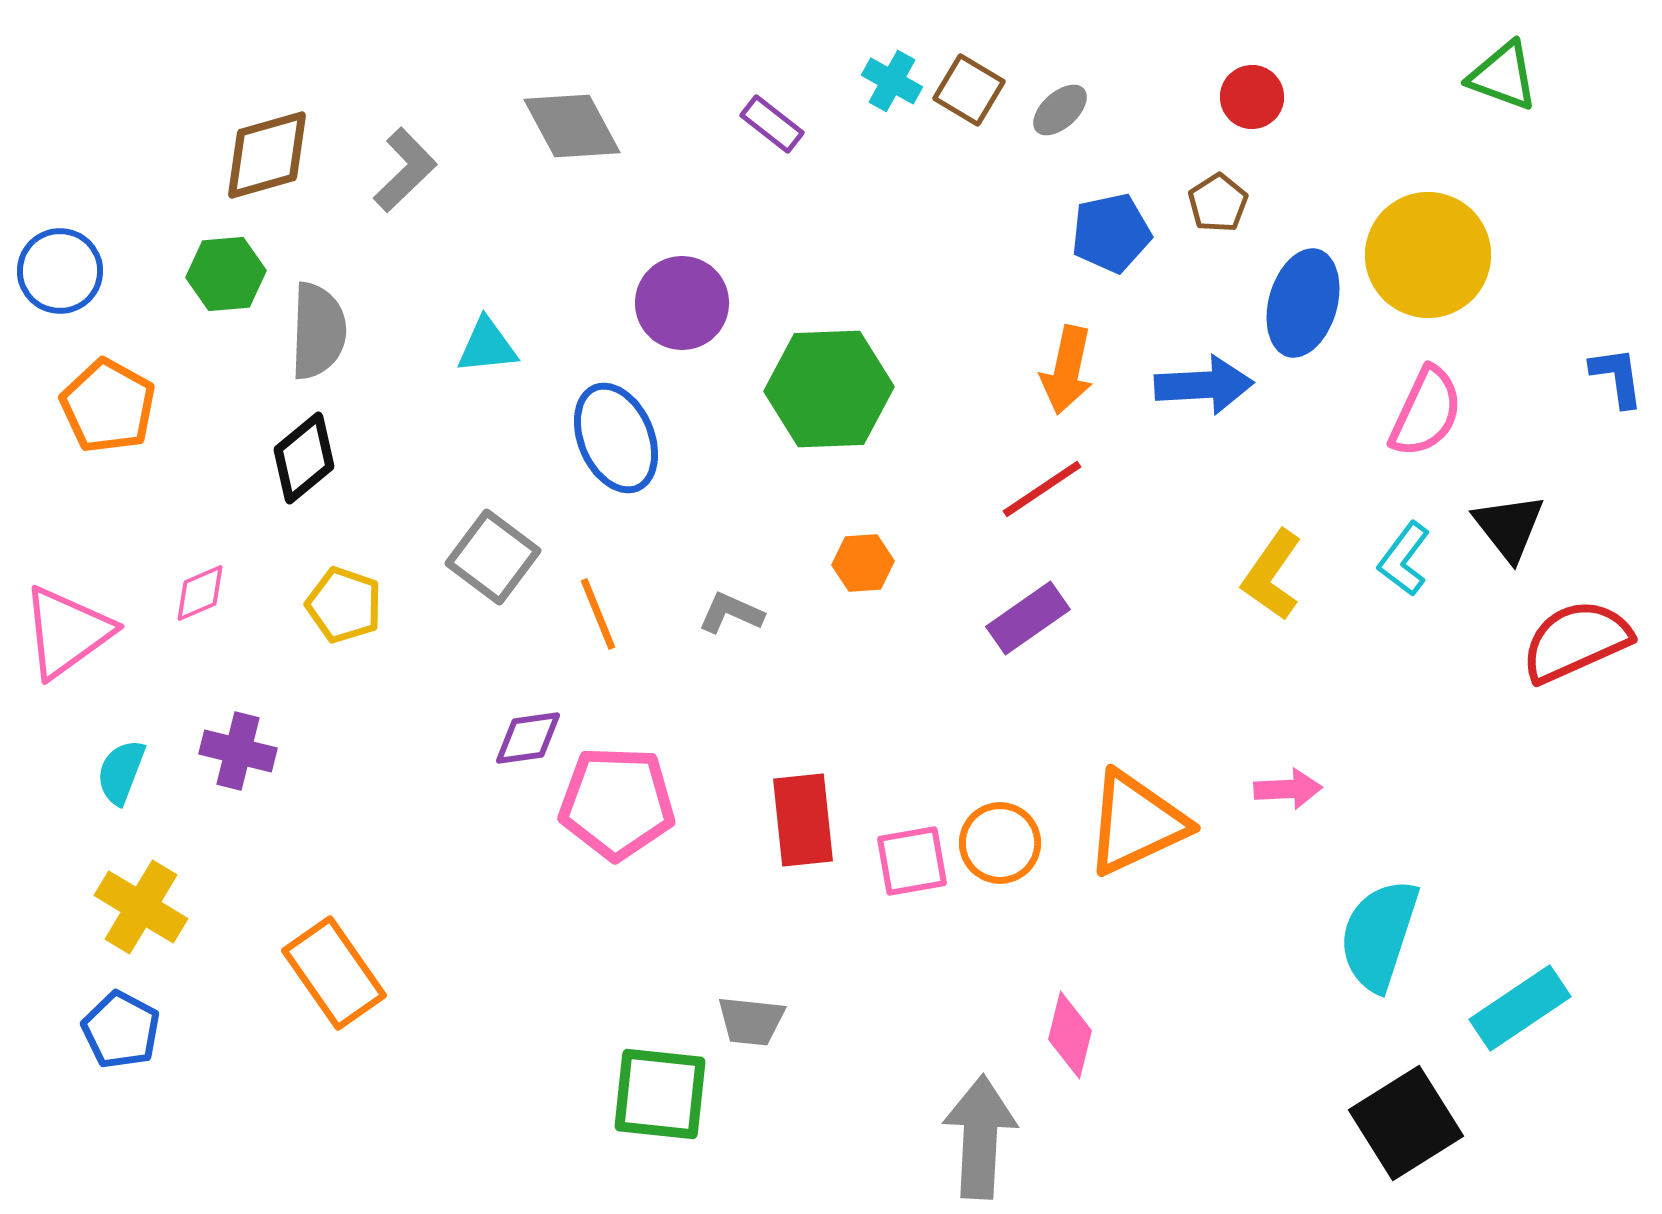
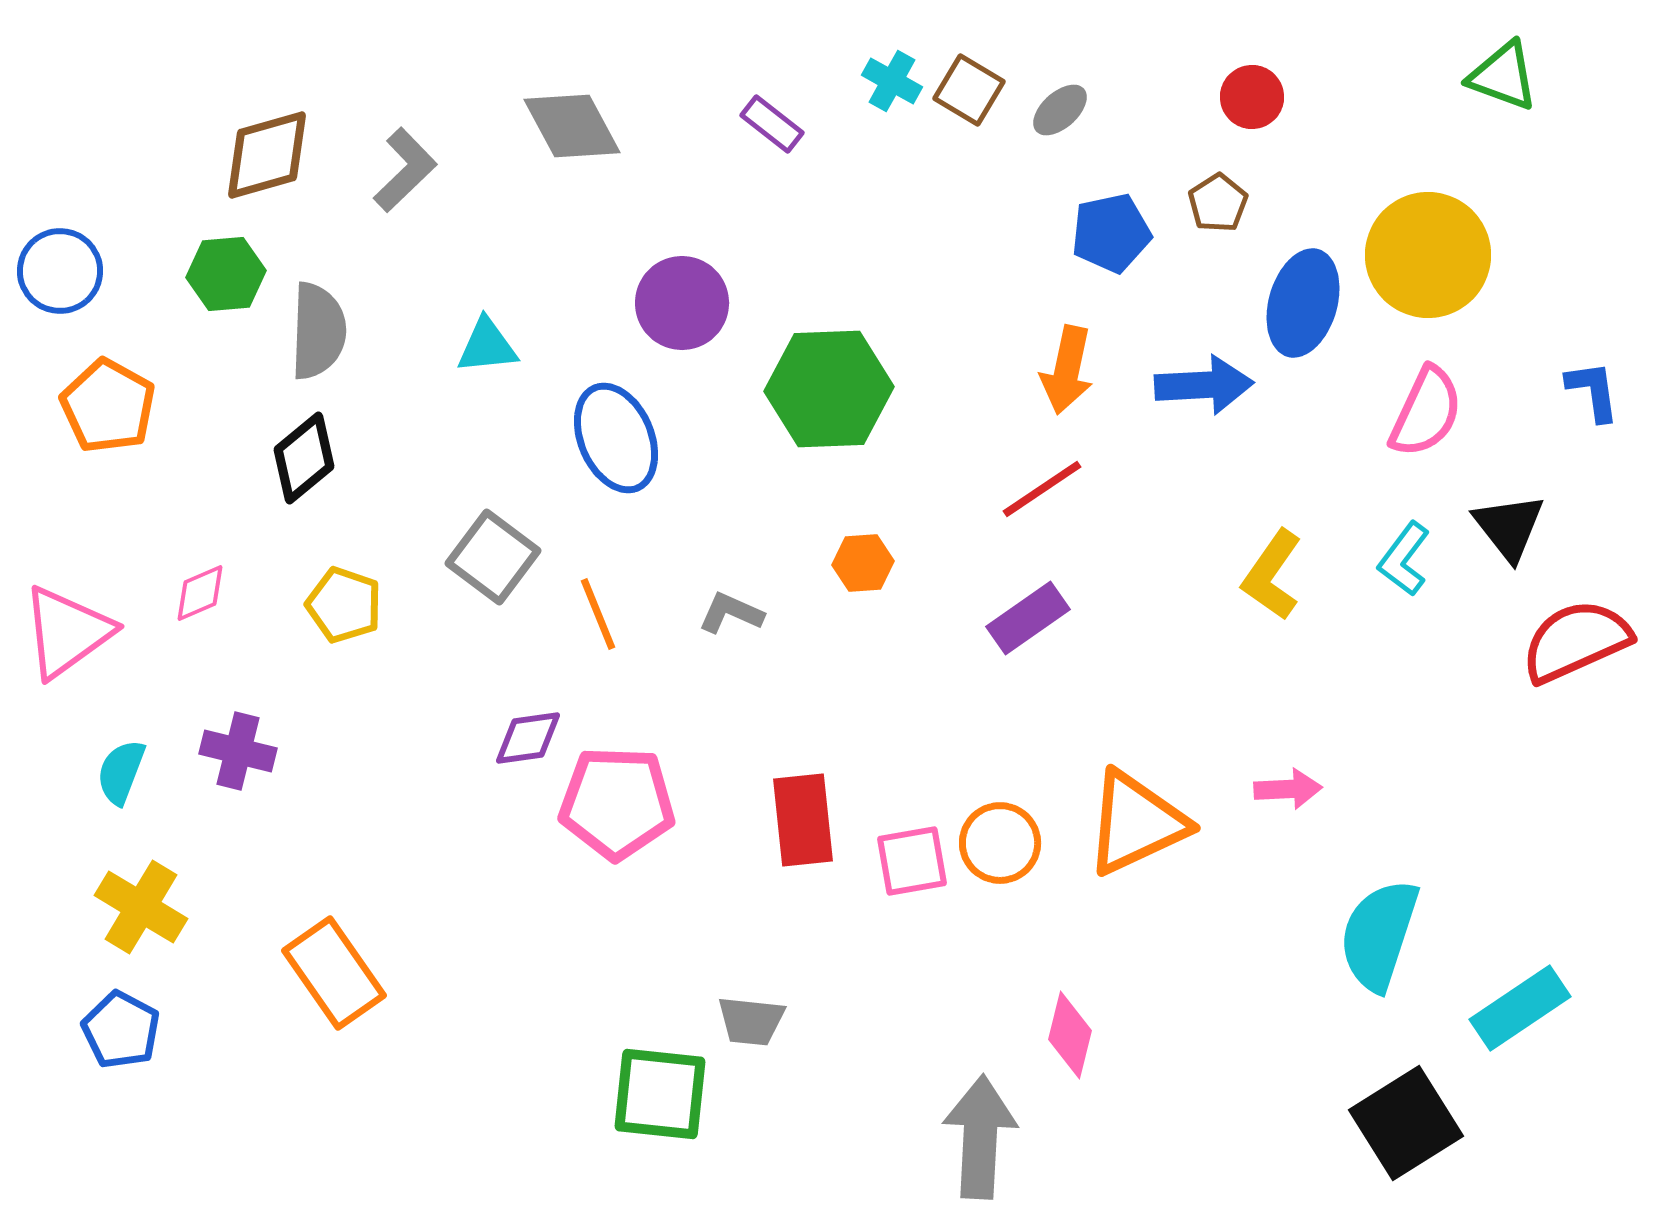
blue L-shape at (1617, 377): moved 24 px left, 14 px down
